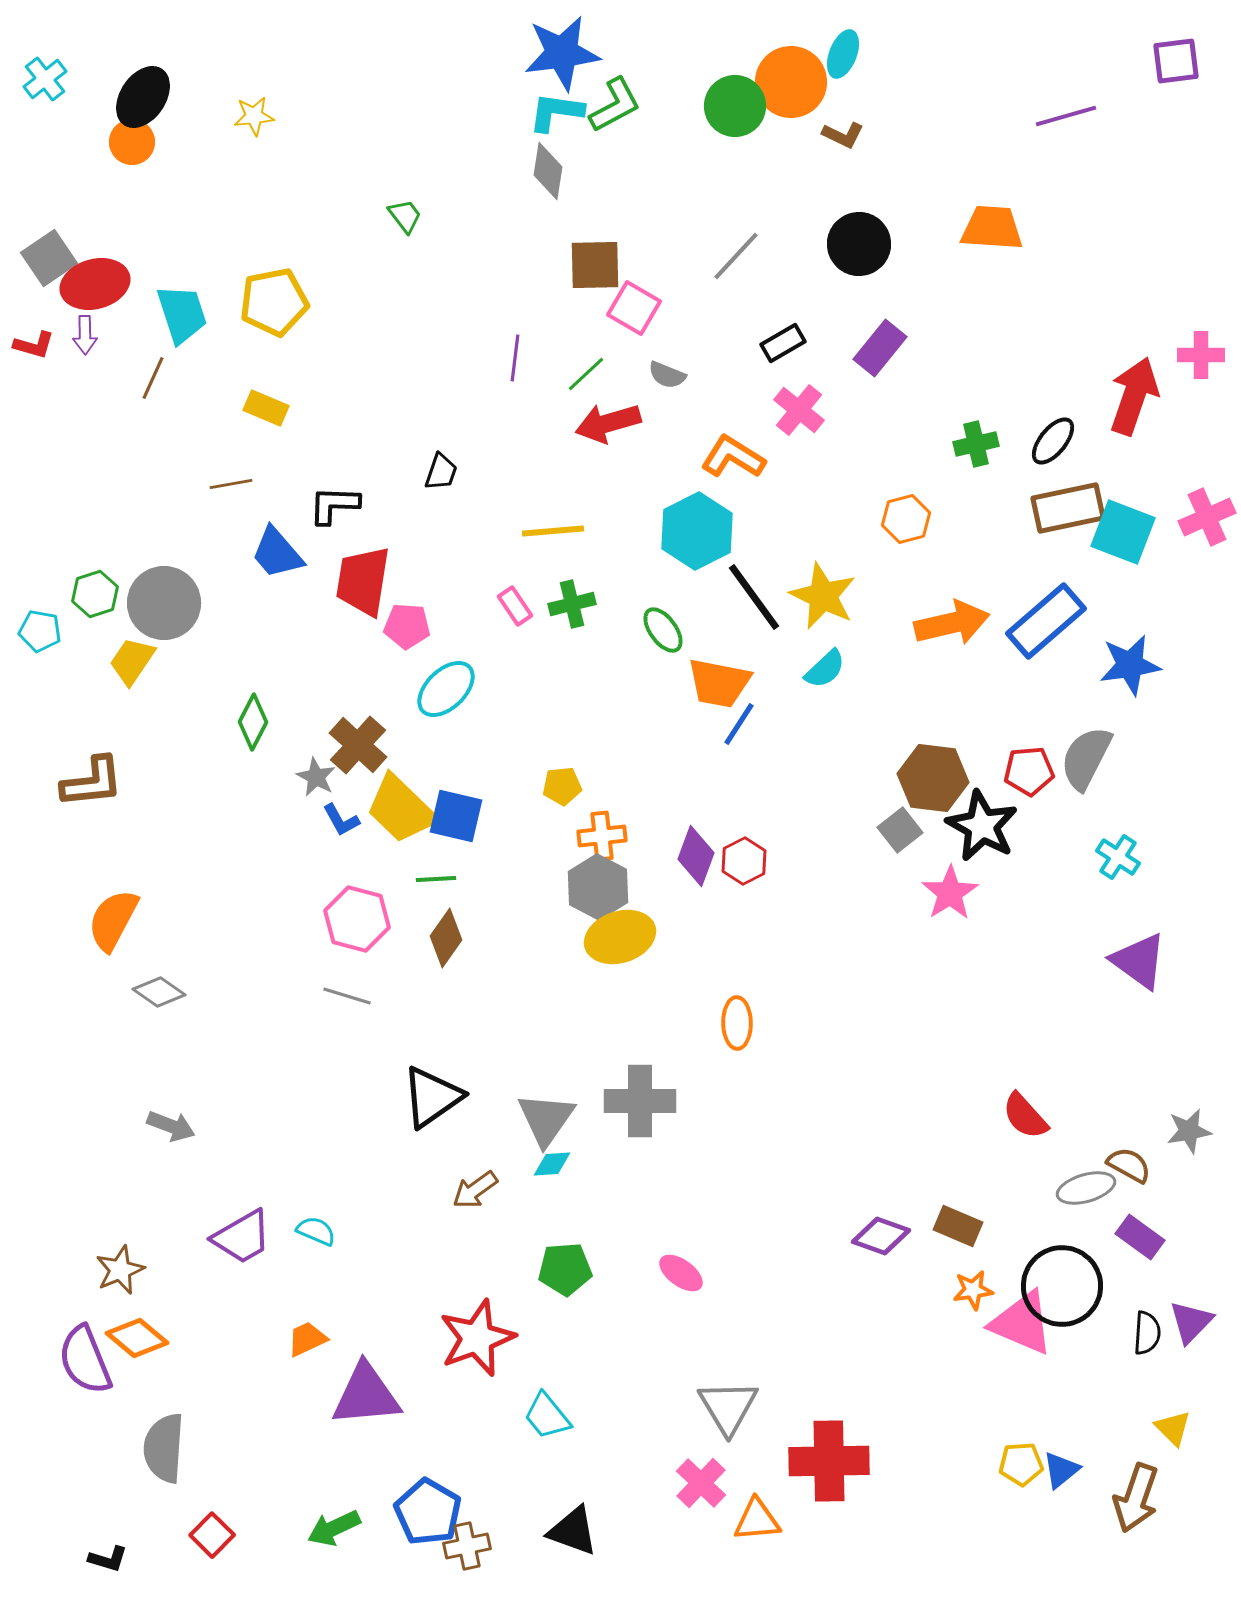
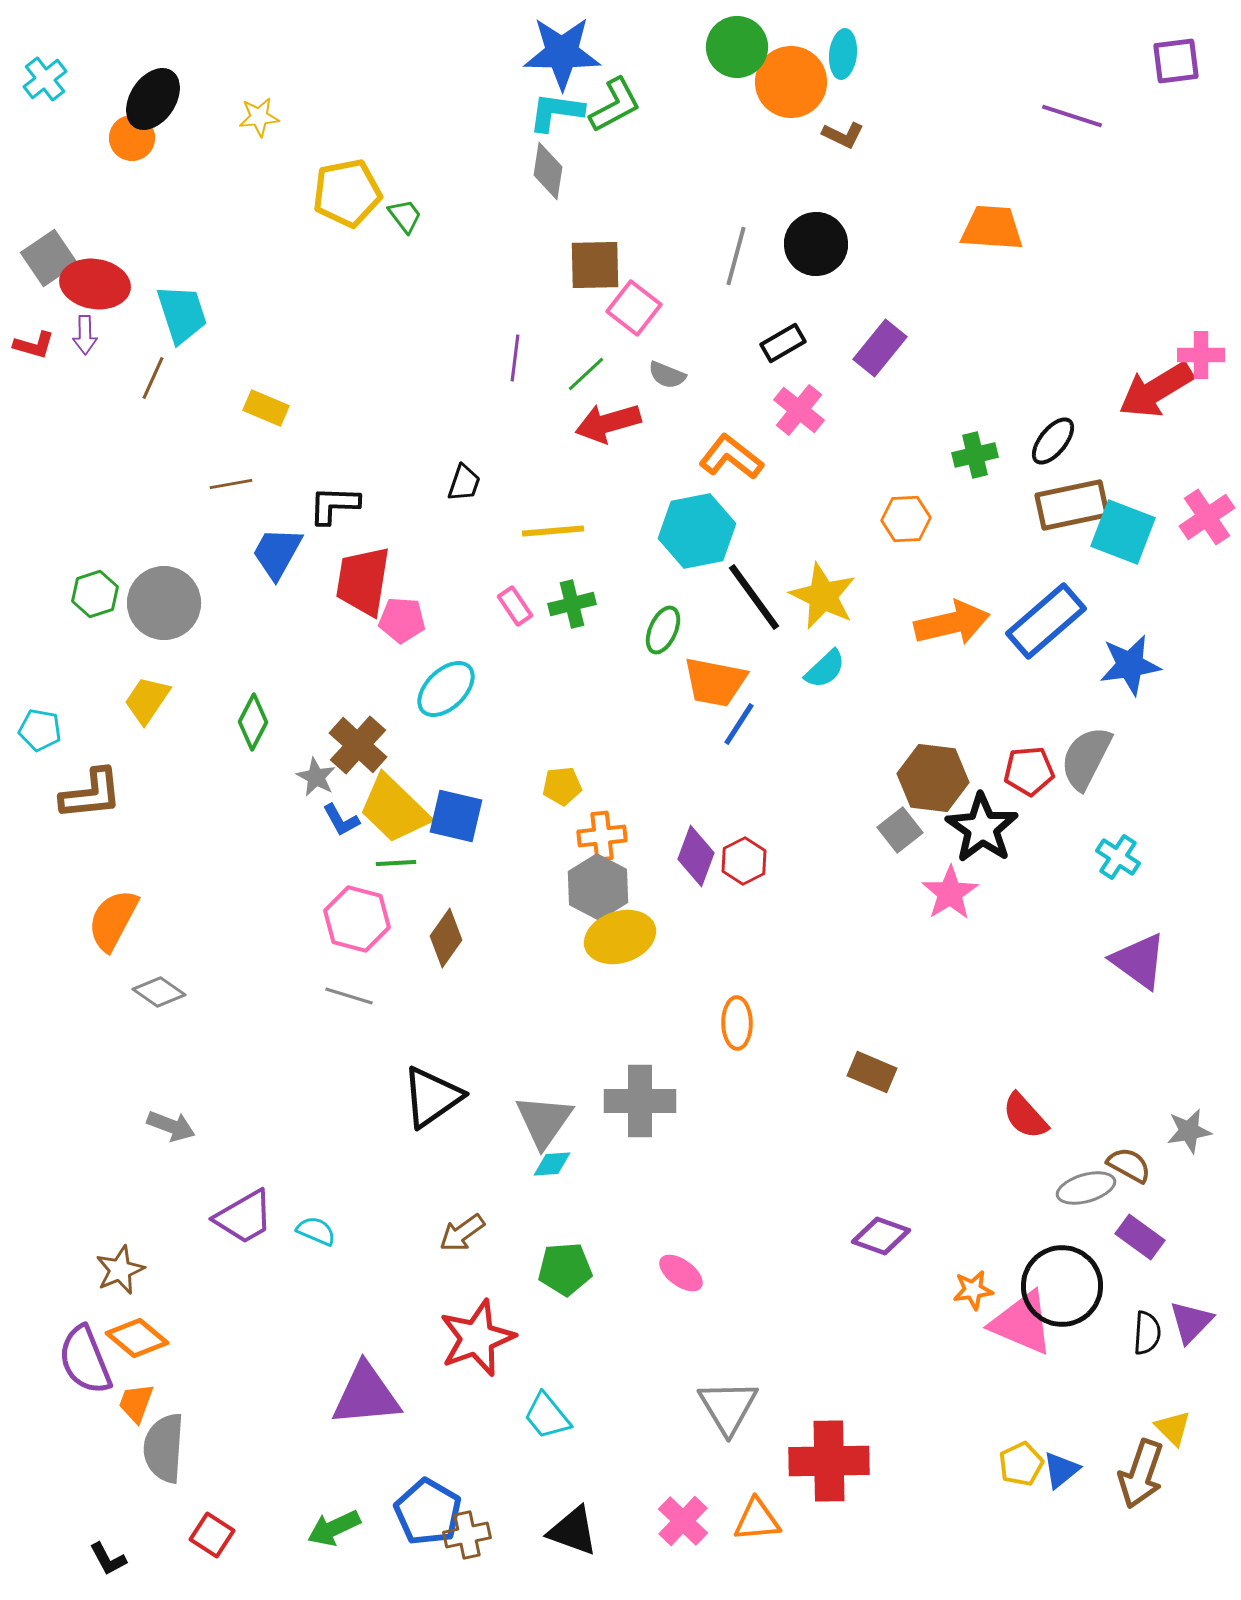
blue star at (562, 53): rotated 8 degrees clockwise
cyan ellipse at (843, 54): rotated 15 degrees counterclockwise
black ellipse at (143, 97): moved 10 px right, 2 px down
green circle at (735, 106): moved 2 px right, 59 px up
yellow star at (254, 116): moved 5 px right, 1 px down
purple line at (1066, 116): moved 6 px right; rotated 34 degrees clockwise
orange circle at (132, 142): moved 4 px up
black circle at (859, 244): moved 43 px left
gray line at (736, 256): rotated 28 degrees counterclockwise
red ellipse at (95, 284): rotated 24 degrees clockwise
yellow pentagon at (274, 302): moved 73 px right, 109 px up
pink square at (634, 308): rotated 8 degrees clockwise
red arrow at (1134, 396): moved 22 px right, 6 px up; rotated 140 degrees counterclockwise
green cross at (976, 444): moved 1 px left, 11 px down
orange L-shape at (733, 457): moved 2 px left; rotated 6 degrees clockwise
black trapezoid at (441, 472): moved 23 px right, 11 px down
brown rectangle at (1068, 508): moved 4 px right, 3 px up
pink cross at (1207, 517): rotated 10 degrees counterclockwise
orange hexagon at (906, 519): rotated 12 degrees clockwise
cyan hexagon at (697, 531): rotated 16 degrees clockwise
blue trapezoid at (277, 553): rotated 70 degrees clockwise
pink pentagon at (407, 626): moved 5 px left, 6 px up
green ellipse at (663, 630): rotated 60 degrees clockwise
cyan pentagon at (40, 631): moved 99 px down
yellow trapezoid at (132, 661): moved 15 px right, 39 px down
orange trapezoid at (719, 683): moved 4 px left, 1 px up
brown L-shape at (92, 782): moved 1 px left, 12 px down
yellow trapezoid at (401, 809): moved 7 px left
black star at (982, 826): moved 2 px down; rotated 6 degrees clockwise
green line at (436, 879): moved 40 px left, 16 px up
gray line at (347, 996): moved 2 px right
gray triangle at (546, 1119): moved 2 px left, 2 px down
brown arrow at (475, 1190): moved 13 px left, 43 px down
brown rectangle at (958, 1226): moved 86 px left, 154 px up
purple trapezoid at (242, 1237): moved 2 px right, 20 px up
orange trapezoid at (307, 1339): moved 171 px left, 64 px down; rotated 45 degrees counterclockwise
yellow pentagon at (1021, 1464): rotated 21 degrees counterclockwise
pink cross at (701, 1483): moved 18 px left, 38 px down
brown arrow at (1136, 1498): moved 5 px right, 24 px up
red square at (212, 1535): rotated 12 degrees counterclockwise
brown cross at (467, 1546): moved 11 px up
black L-shape at (108, 1559): rotated 45 degrees clockwise
